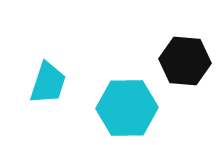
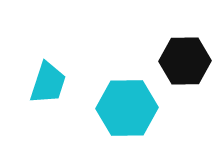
black hexagon: rotated 6 degrees counterclockwise
